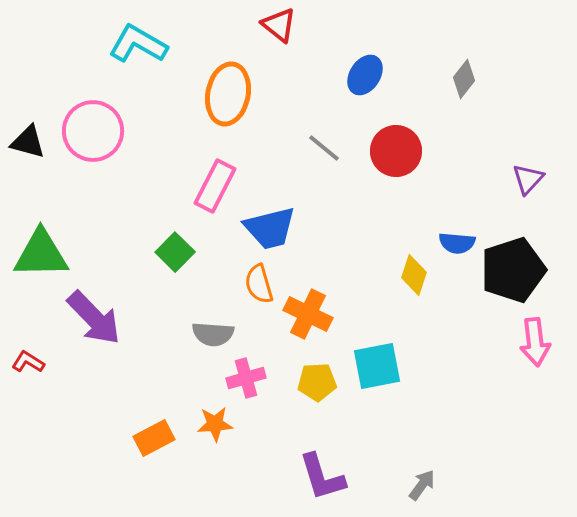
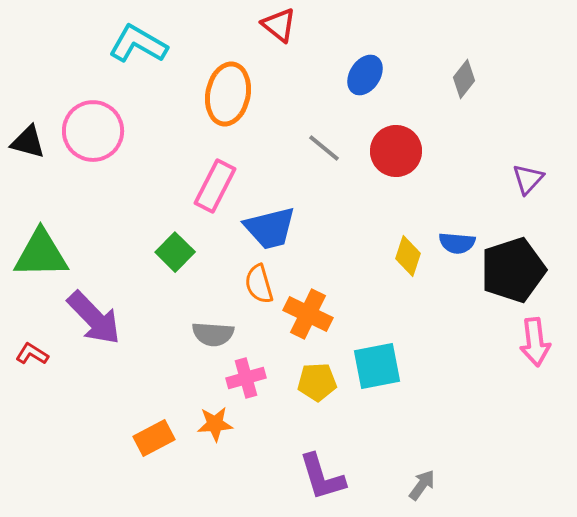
yellow diamond: moved 6 px left, 19 px up
red L-shape: moved 4 px right, 8 px up
